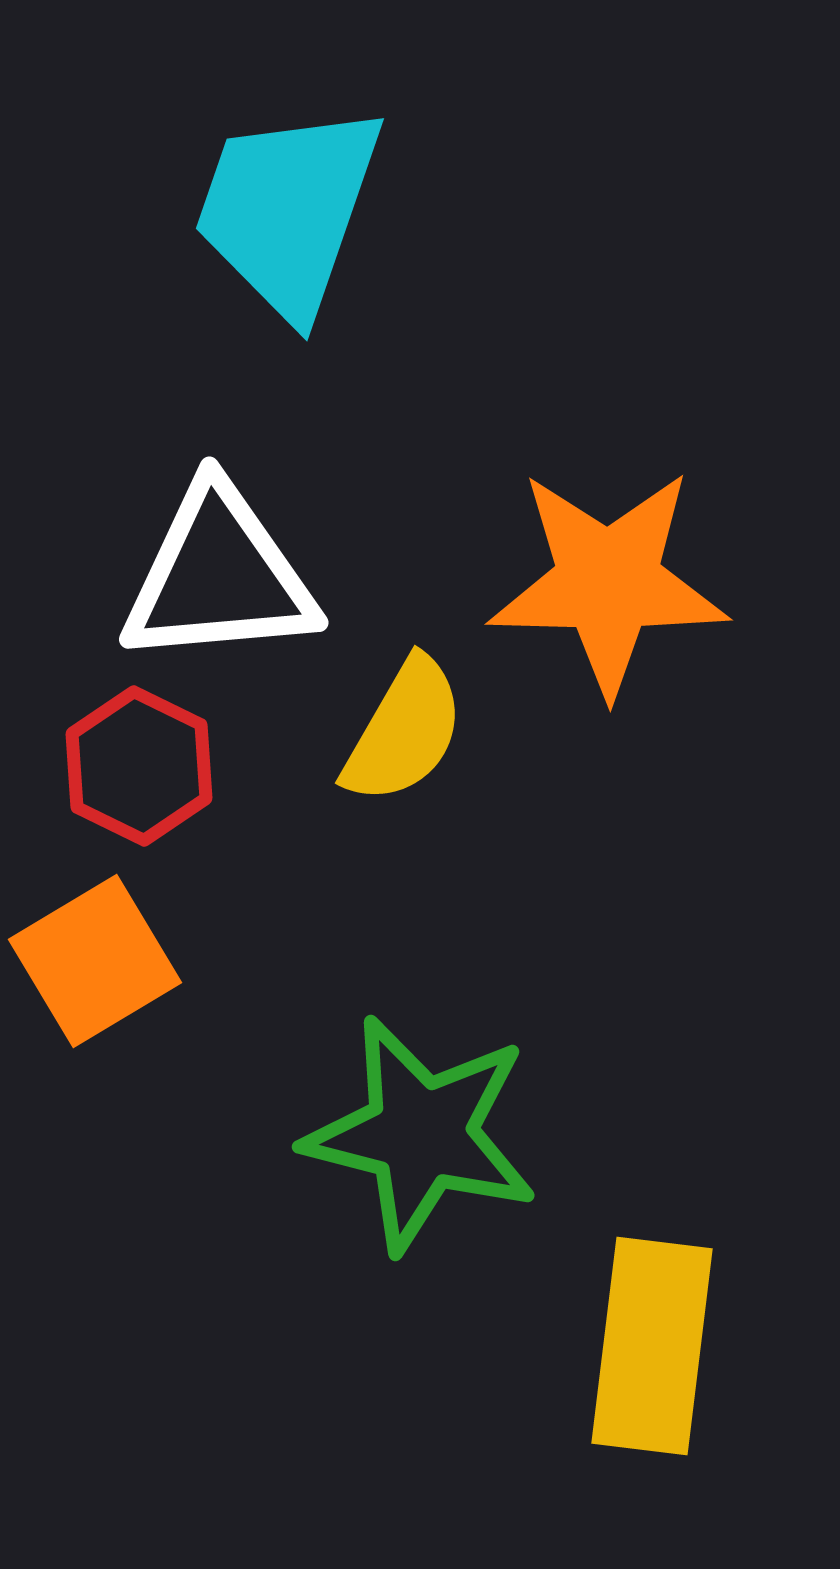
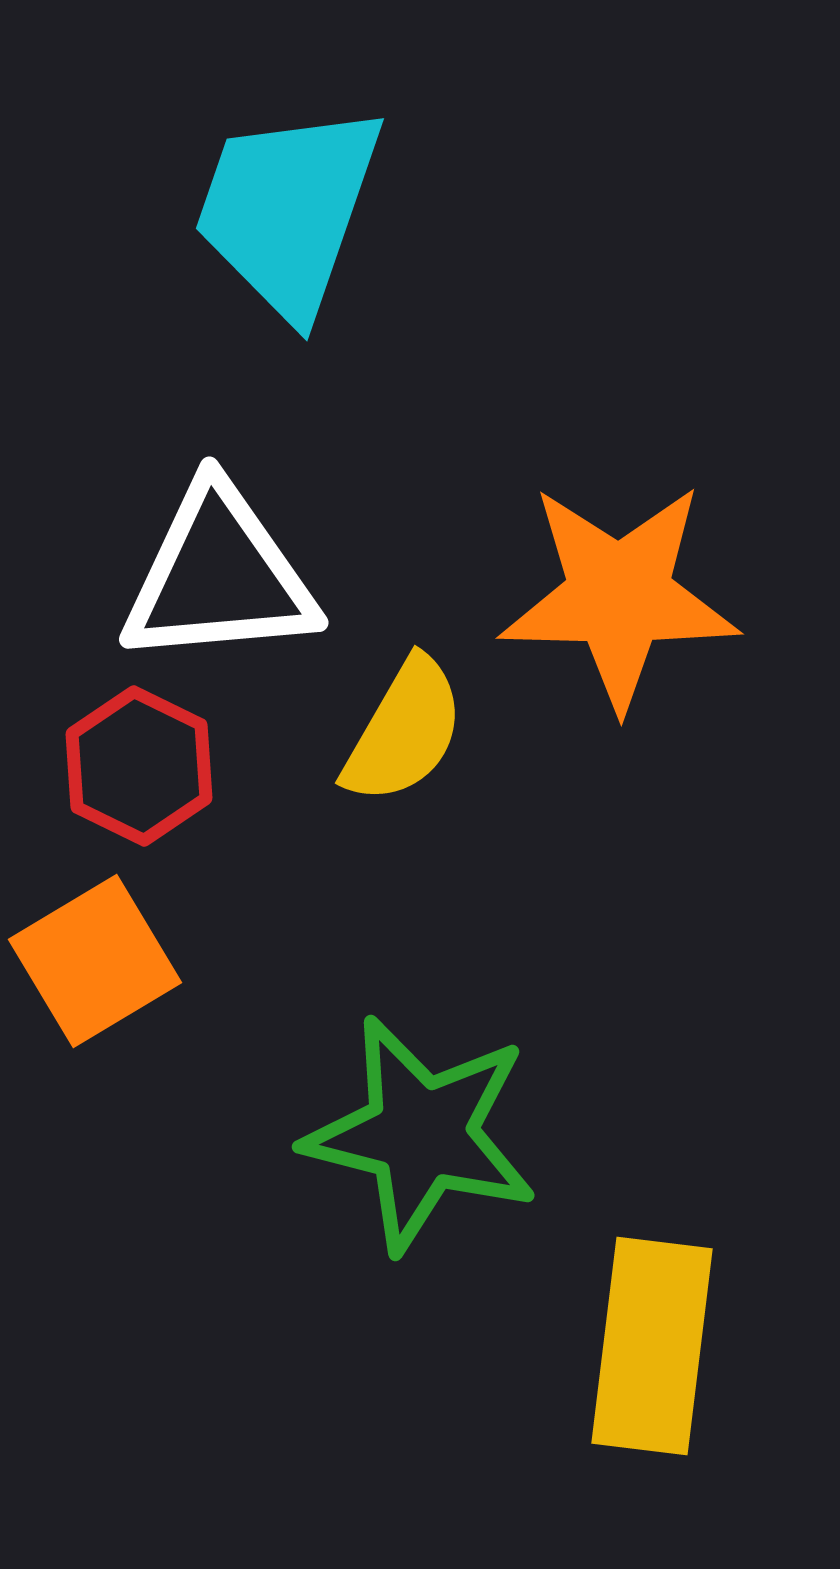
orange star: moved 11 px right, 14 px down
